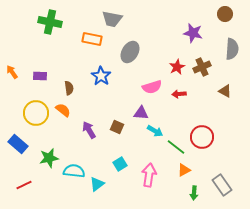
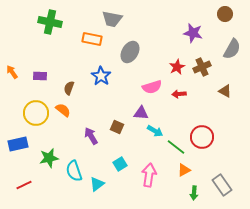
gray semicircle: rotated 25 degrees clockwise
brown semicircle: rotated 152 degrees counterclockwise
purple arrow: moved 2 px right, 6 px down
blue rectangle: rotated 54 degrees counterclockwise
cyan semicircle: rotated 115 degrees counterclockwise
